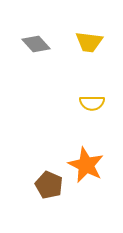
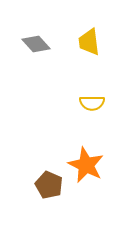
yellow trapezoid: rotated 76 degrees clockwise
